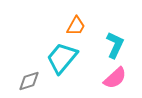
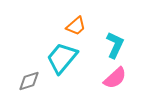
orange trapezoid: rotated 20 degrees clockwise
